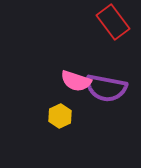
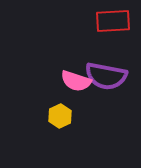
red rectangle: moved 1 px up; rotated 56 degrees counterclockwise
purple semicircle: moved 12 px up
